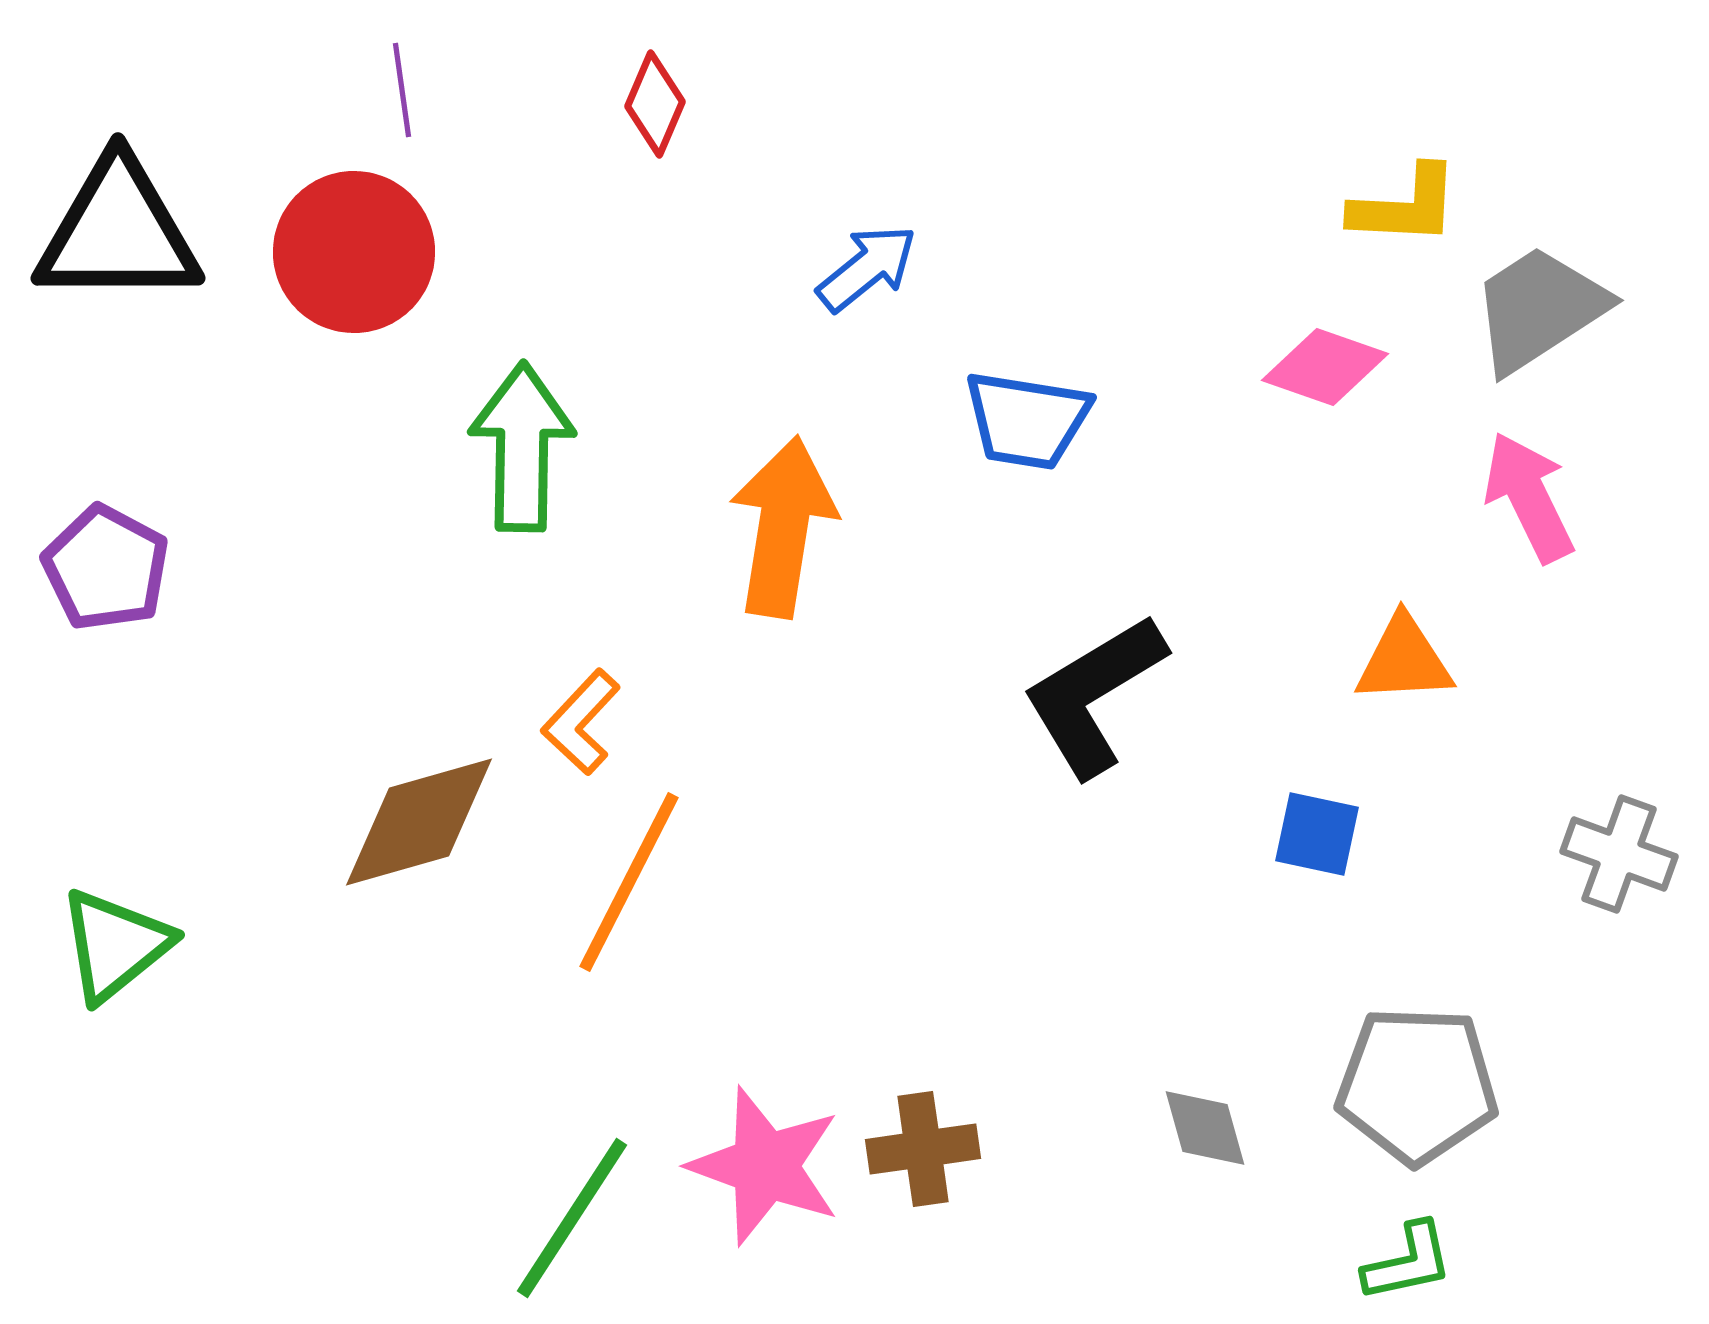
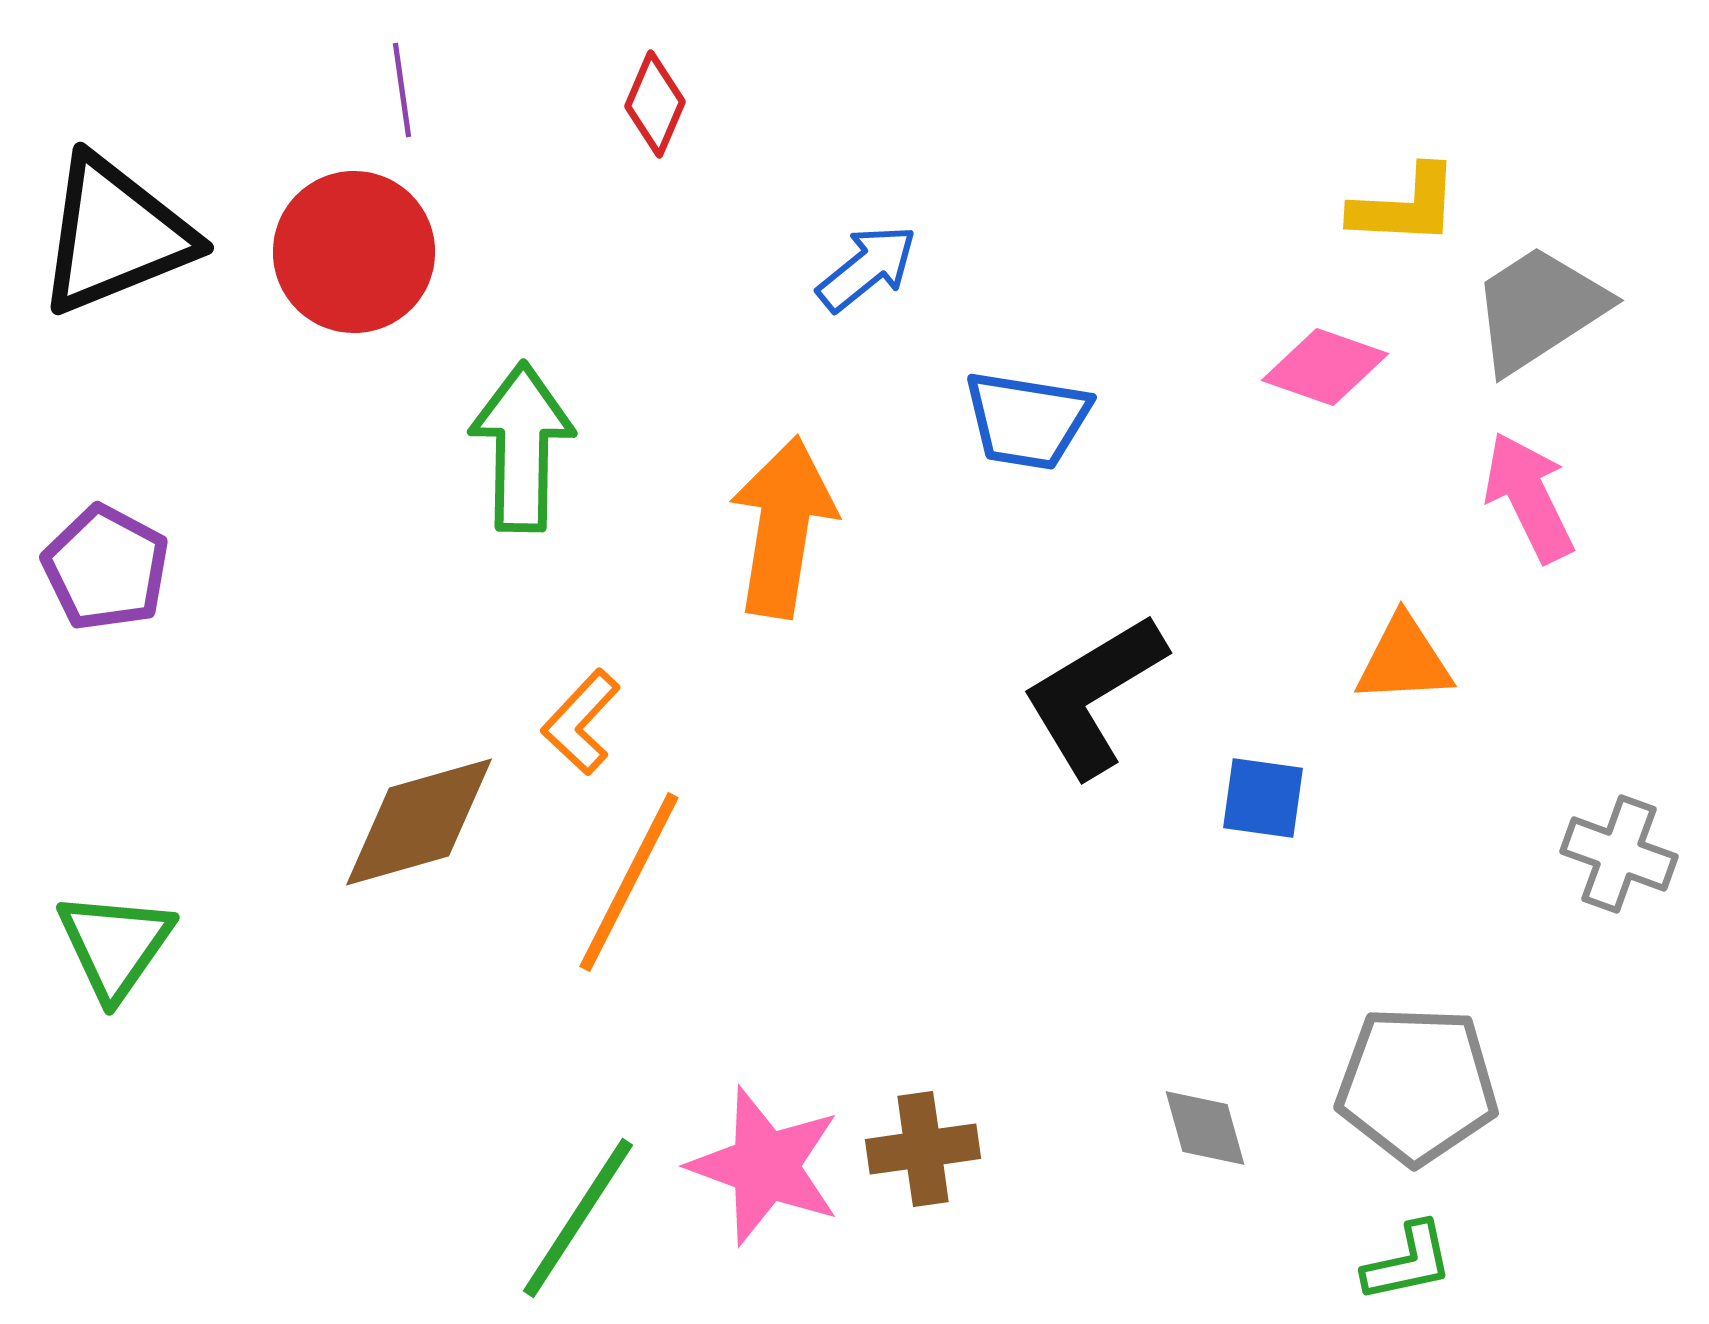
black triangle: moved 3 px left, 3 px down; rotated 22 degrees counterclockwise
blue square: moved 54 px left, 36 px up; rotated 4 degrees counterclockwise
green triangle: rotated 16 degrees counterclockwise
green line: moved 6 px right
